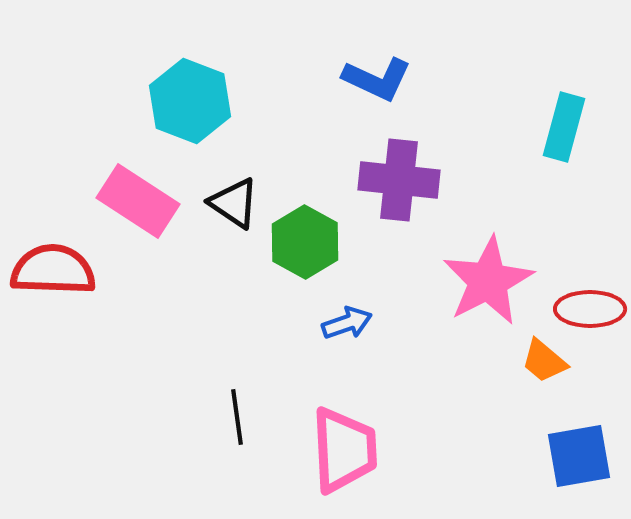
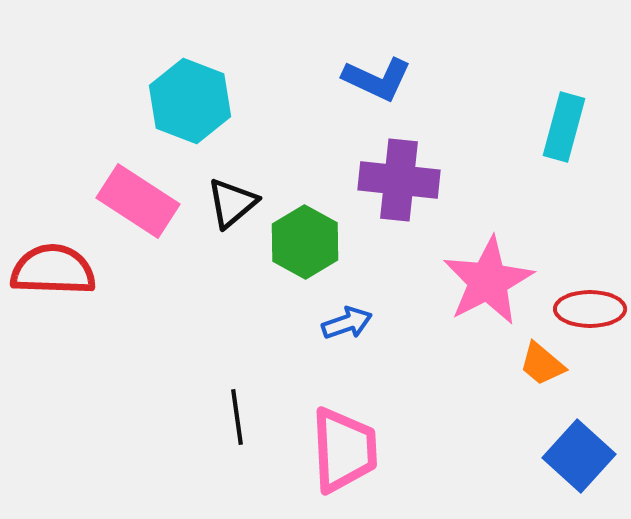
black triangle: moved 2 px left; rotated 46 degrees clockwise
orange trapezoid: moved 2 px left, 3 px down
blue square: rotated 38 degrees counterclockwise
